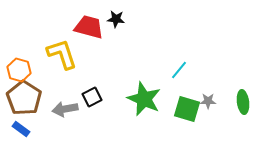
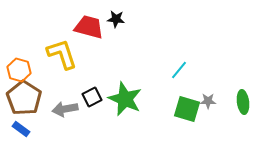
green star: moved 19 px left
